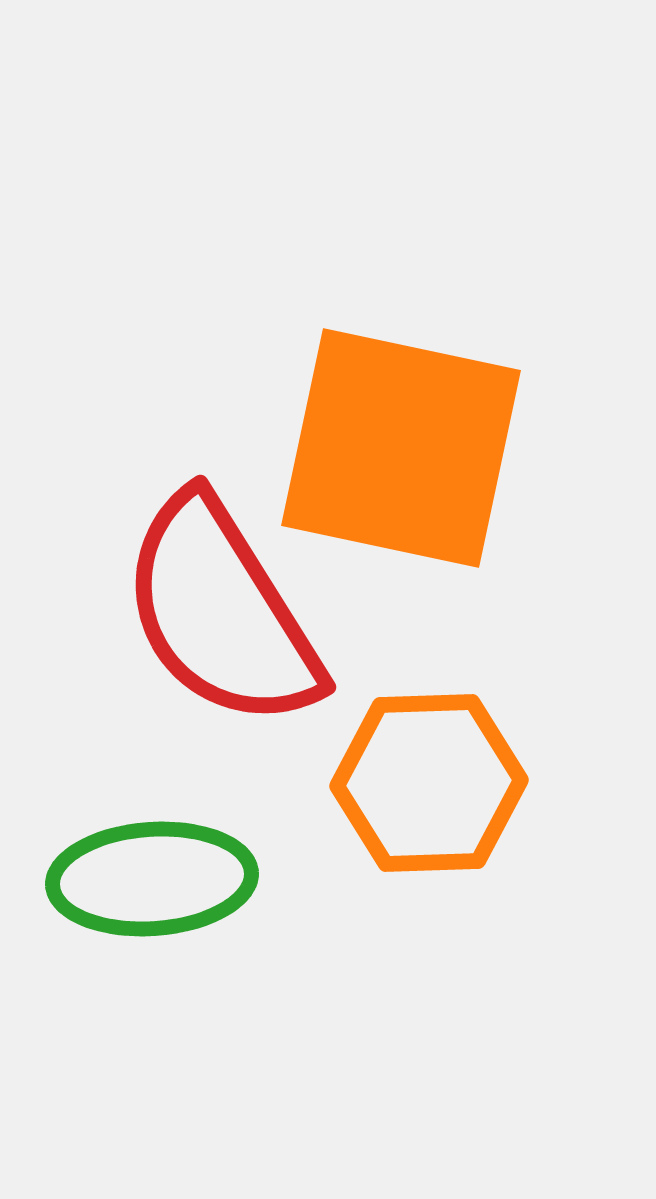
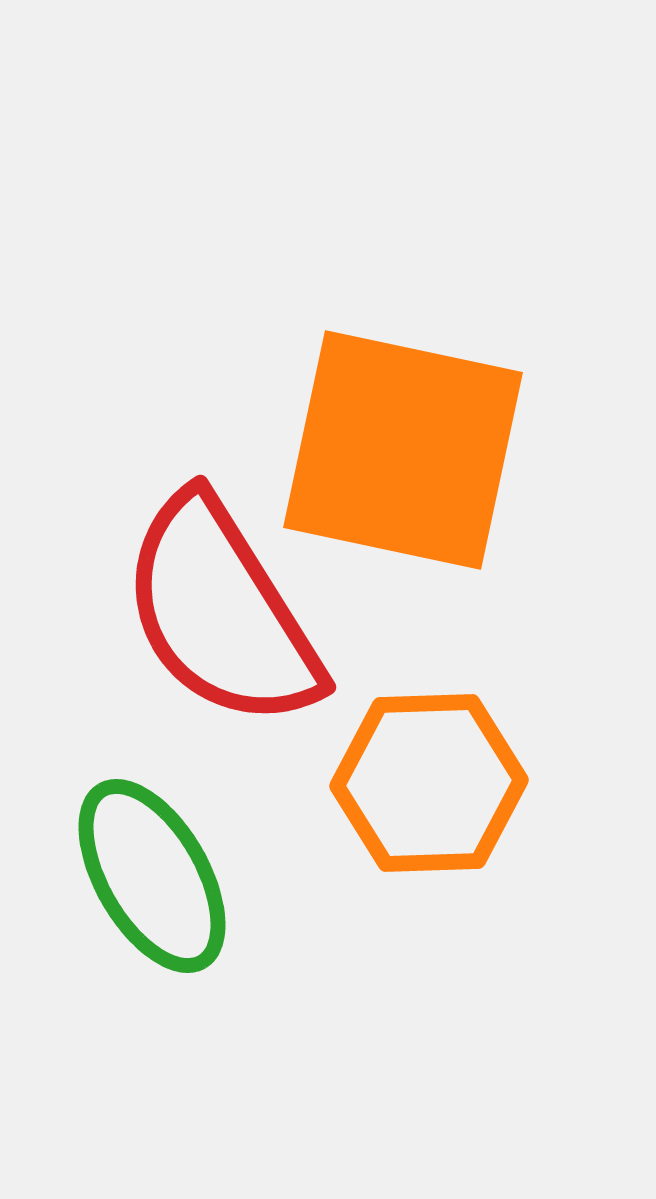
orange square: moved 2 px right, 2 px down
green ellipse: moved 3 px up; rotated 64 degrees clockwise
